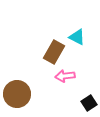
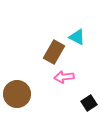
pink arrow: moved 1 px left, 1 px down
